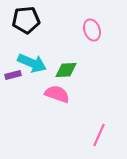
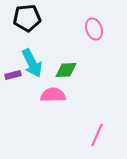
black pentagon: moved 1 px right, 2 px up
pink ellipse: moved 2 px right, 1 px up
cyan arrow: rotated 40 degrees clockwise
pink semicircle: moved 4 px left, 1 px down; rotated 20 degrees counterclockwise
pink line: moved 2 px left
